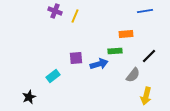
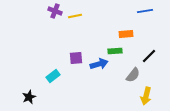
yellow line: rotated 56 degrees clockwise
